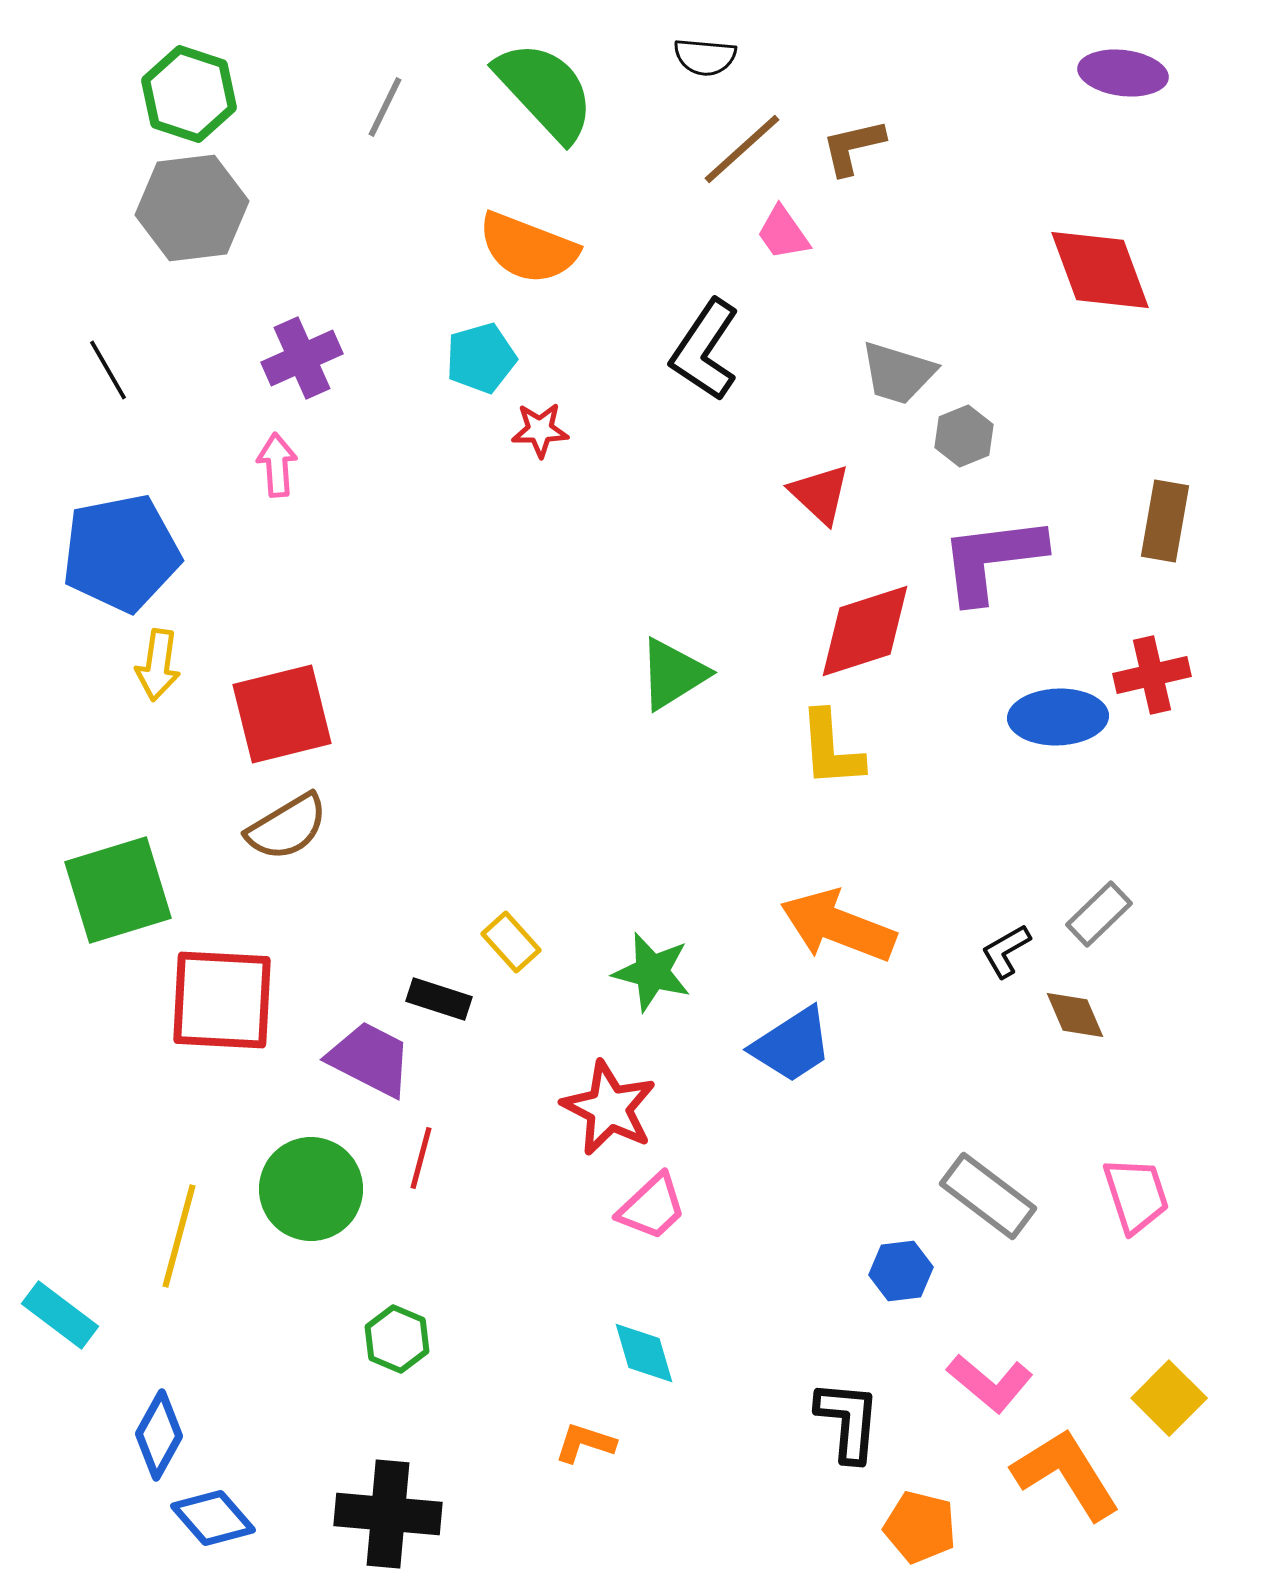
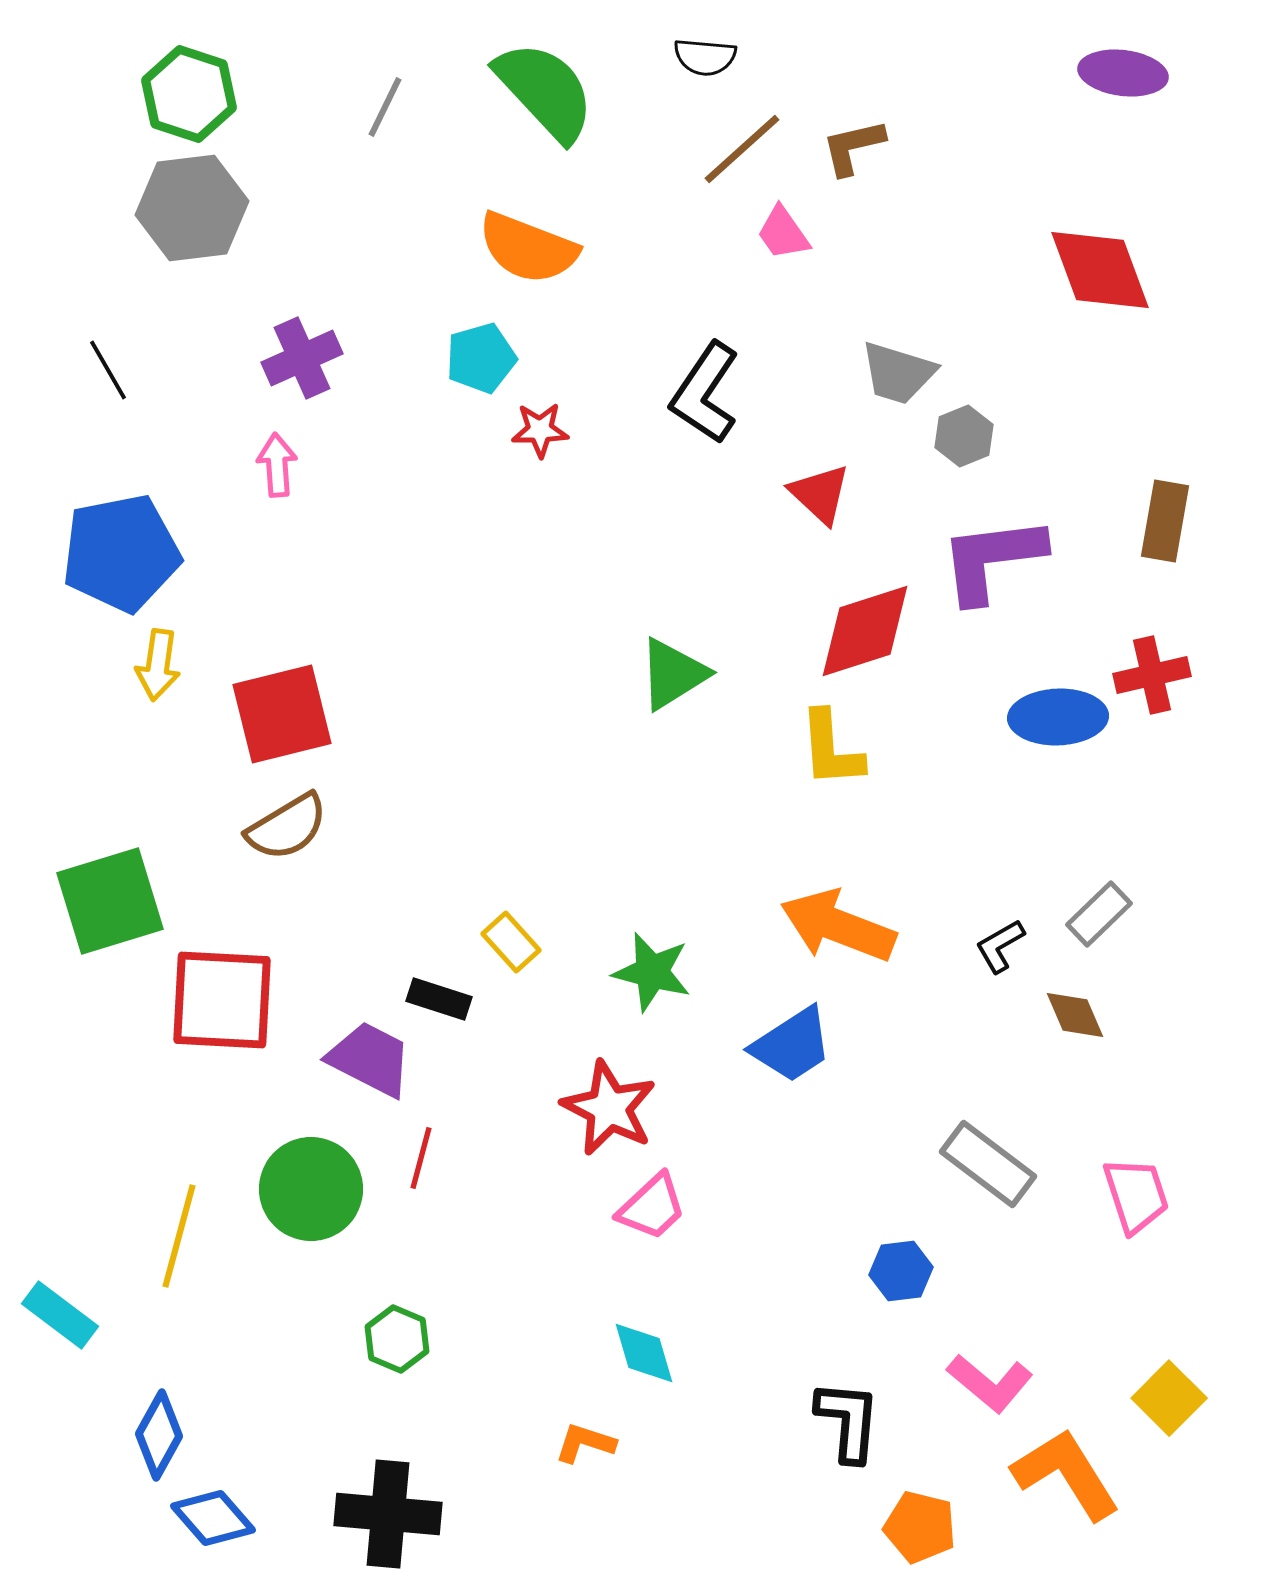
black L-shape at (705, 350): moved 43 px down
green square at (118, 890): moved 8 px left, 11 px down
black L-shape at (1006, 951): moved 6 px left, 5 px up
gray rectangle at (988, 1196): moved 32 px up
